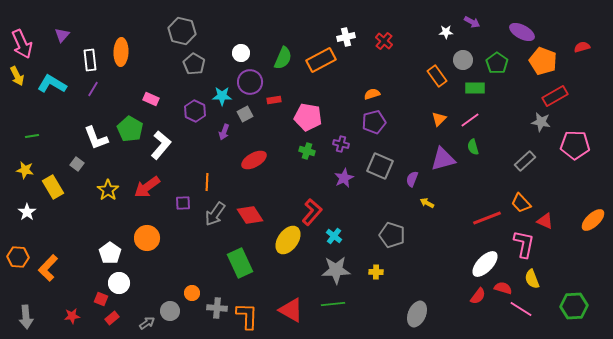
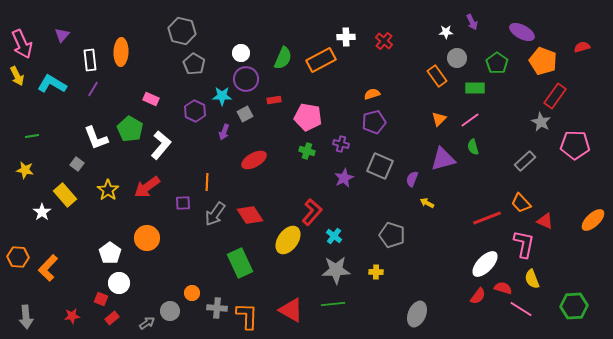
purple arrow at (472, 22): rotated 35 degrees clockwise
white cross at (346, 37): rotated 12 degrees clockwise
gray circle at (463, 60): moved 6 px left, 2 px up
purple circle at (250, 82): moved 4 px left, 3 px up
red rectangle at (555, 96): rotated 25 degrees counterclockwise
gray star at (541, 122): rotated 18 degrees clockwise
yellow rectangle at (53, 187): moved 12 px right, 8 px down; rotated 10 degrees counterclockwise
white star at (27, 212): moved 15 px right
